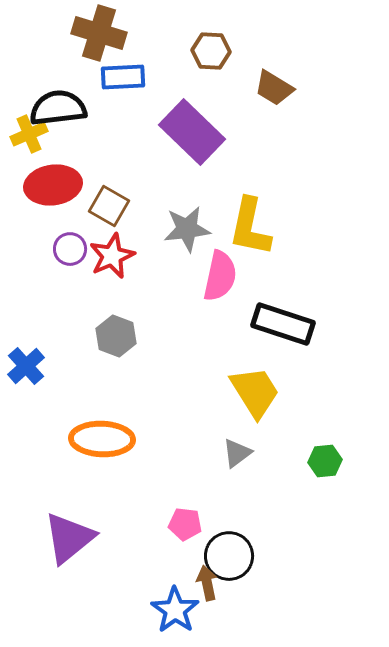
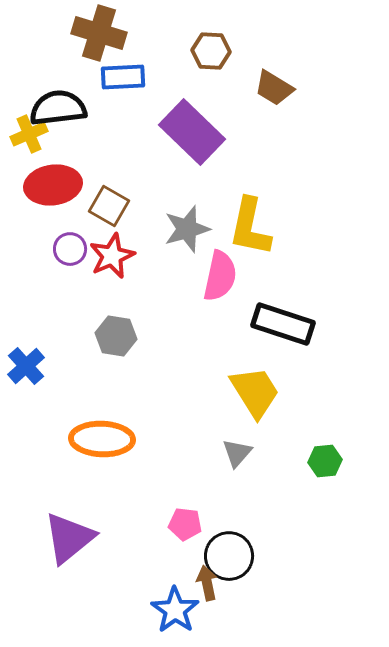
gray star: rotated 9 degrees counterclockwise
gray hexagon: rotated 12 degrees counterclockwise
gray triangle: rotated 12 degrees counterclockwise
